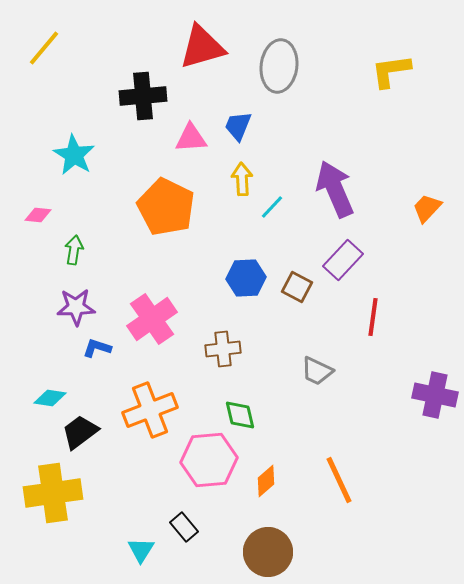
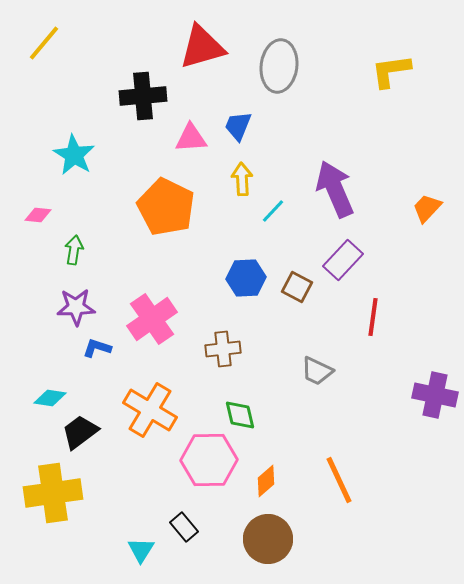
yellow line: moved 5 px up
cyan line: moved 1 px right, 4 px down
orange cross: rotated 38 degrees counterclockwise
pink hexagon: rotated 4 degrees clockwise
brown circle: moved 13 px up
